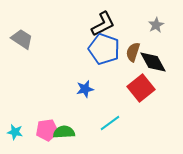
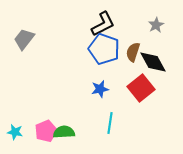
gray trapezoid: moved 2 px right; rotated 85 degrees counterclockwise
blue star: moved 15 px right
cyan line: rotated 45 degrees counterclockwise
pink pentagon: moved 1 px left, 1 px down; rotated 15 degrees counterclockwise
